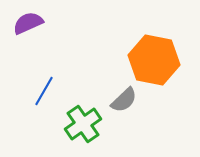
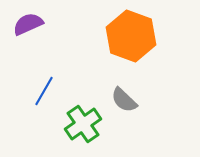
purple semicircle: moved 1 px down
orange hexagon: moved 23 px left, 24 px up; rotated 9 degrees clockwise
gray semicircle: rotated 88 degrees clockwise
